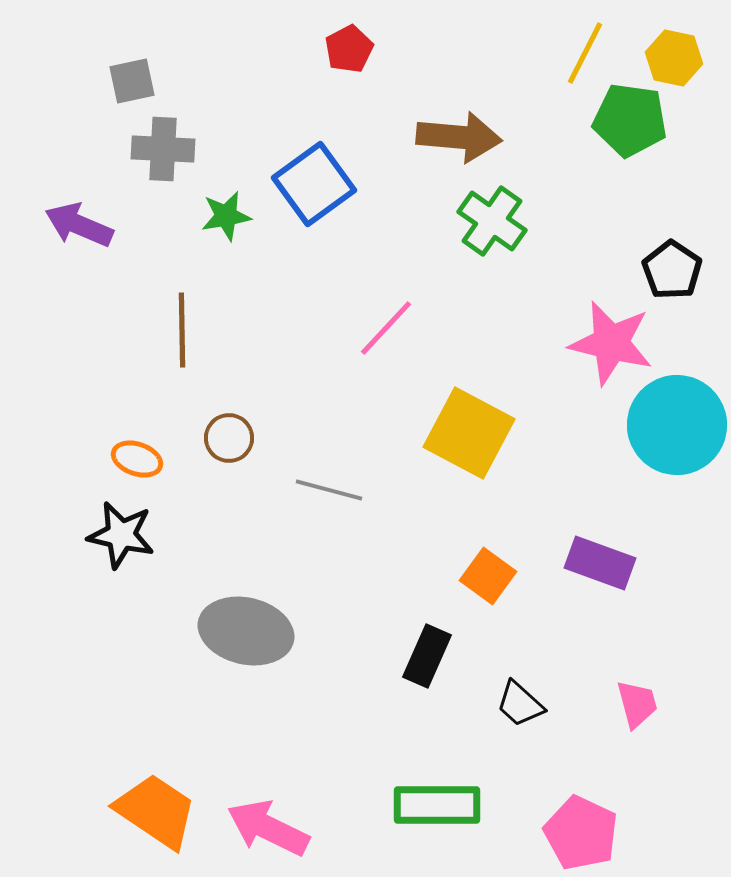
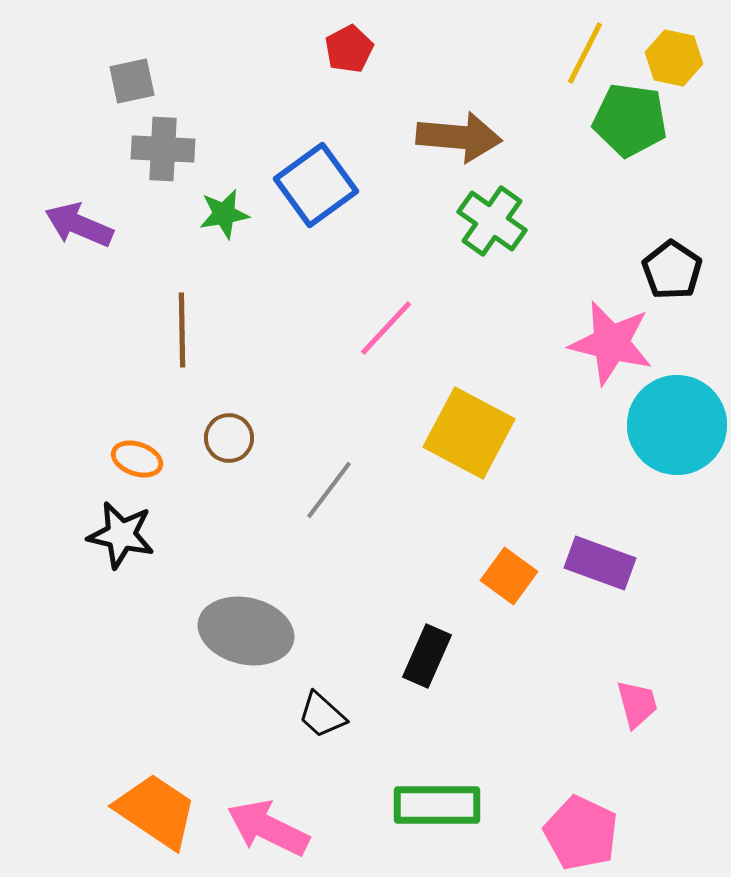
blue square: moved 2 px right, 1 px down
green star: moved 2 px left, 2 px up
gray line: rotated 68 degrees counterclockwise
orange square: moved 21 px right
black trapezoid: moved 198 px left, 11 px down
